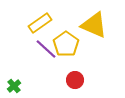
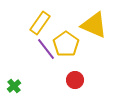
yellow rectangle: rotated 20 degrees counterclockwise
purple line: rotated 10 degrees clockwise
